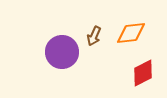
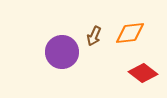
orange diamond: moved 1 px left
red diamond: rotated 64 degrees clockwise
